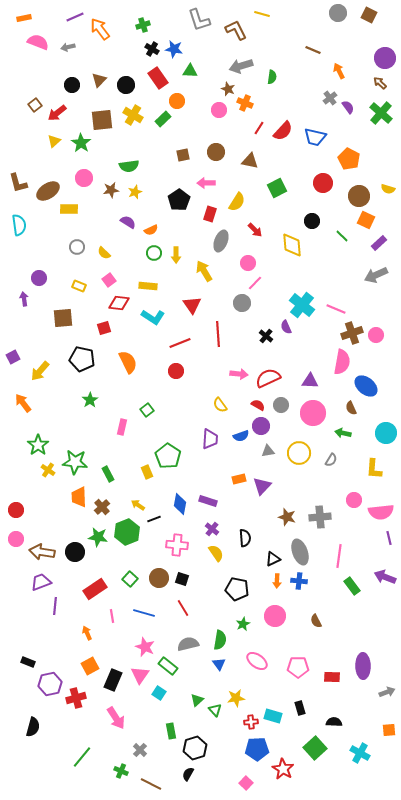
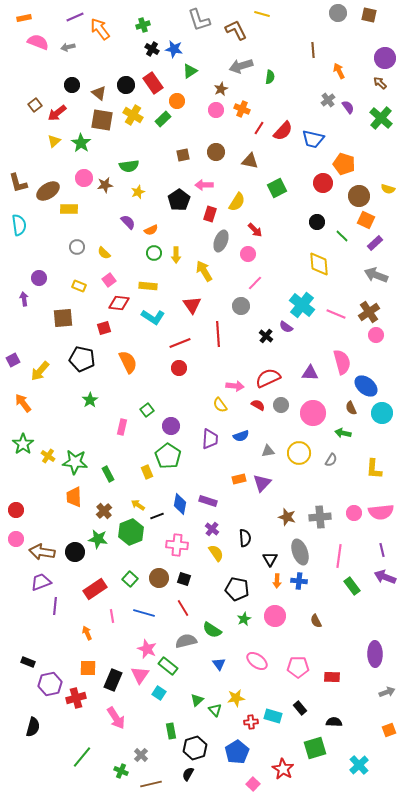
brown square at (369, 15): rotated 14 degrees counterclockwise
brown line at (313, 50): rotated 63 degrees clockwise
green triangle at (190, 71): rotated 35 degrees counterclockwise
green semicircle at (272, 77): moved 2 px left
red rectangle at (158, 78): moved 5 px left, 5 px down
brown triangle at (99, 80): moved 13 px down; rotated 35 degrees counterclockwise
brown star at (228, 89): moved 7 px left; rotated 24 degrees clockwise
gray cross at (330, 98): moved 2 px left, 2 px down
orange cross at (245, 103): moved 3 px left, 6 px down
pink circle at (219, 110): moved 3 px left
green cross at (381, 113): moved 5 px down
brown square at (102, 120): rotated 15 degrees clockwise
blue trapezoid at (315, 137): moved 2 px left, 2 px down
orange pentagon at (349, 159): moved 5 px left, 5 px down; rotated 10 degrees counterclockwise
pink arrow at (206, 183): moved 2 px left, 2 px down
brown star at (111, 190): moved 6 px left, 5 px up
yellow star at (135, 192): moved 3 px right
black circle at (312, 221): moved 5 px right, 1 px down
purple semicircle at (128, 222): rotated 14 degrees clockwise
purple rectangle at (379, 243): moved 4 px left
yellow diamond at (292, 245): moved 27 px right, 19 px down
pink circle at (248, 263): moved 9 px up
gray arrow at (376, 275): rotated 45 degrees clockwise
gray circle at (242, 303): moved 1 px left, 3 px down
pink line at (336, 309): moved 5 px down
purple semicircle at (286, 327): rotated 32 degrees counterclockwise
brown cross at (352, 333): moved 17 px right, 21 px up; rotated 15 degrees counterclockwise
purple square at (13, 357): moved 3 px down
pink semicircle at (342, 362): rotated 25 degrees counterclockwise
red circle at (176, 371): moved 3 px right, 3 px up
pink arrow at (239, 374): moved 4 px left, 12 px down
purple triangle at (310, 381): moved 8 px up
purple circle at (261, 426): moved 90 px left
cyan circle at (386, 433): moved 4 px left, 20 px up
green star at (38, 445): moved 15 px left, 1 px up
yellow cross at (48, 470): moved 14 px up
purple triangle at (262, 486): moved 3 px up
orange trapezoid at (79, 497): moved 5 px left
pink circle at (354, 500): moved 13 px down
brown cross at (102, 507): moved 2 px right, 4 px down
black line at (154, 519): moved 3 px right, 3 px up
green hexagon at (127, 532): moved 4 px right
green star at (98, 537): moved 2 px down
purple line at (389, 538): moved 7 px left, 12 px down
black triangle at (273, 559): moved 3 px left; rotated 35 degrees counterclockwise
black square at (182, 579): moved 2 px right
green star at (243, 624): moved 1 px right, 5 px up
green semicircle at (220, 640): moved 8 px left, 10 px up; rotated 114 degrees clockwise
gray semicircle at (188, 644): moved 2 px left, 3 px up
pink star at (145, 647): moved 2 px right, 2 px down
orange square at (90, 666): moved 2 px left, 2 px down; rotated 30 degrees clockwise
purple ellipse at (363, 666): moved 12 px right, 12 px up
black rectangle at (300, 708): rotated 24 degrees counterclockwise
orange square at (389, 730): rotated 16 degrees counterclockwise
green square at (315, 748): rotated 25 degrees clockwise
blue pentagon at (257, 749): moved 20 px left, 3 px down; rotated 30 degrees counterclockwise
gray cross at (140, 750): moved 1 px right, 5 px down
cyan cross at (360, 753): moved 1 px left, 12 px down; rotated 18 degrees clockwise
pink square at (246, 783): moved 7 px right, 1 px down
brown line at (151, 784): rotated 40 degrees counterclockwise
